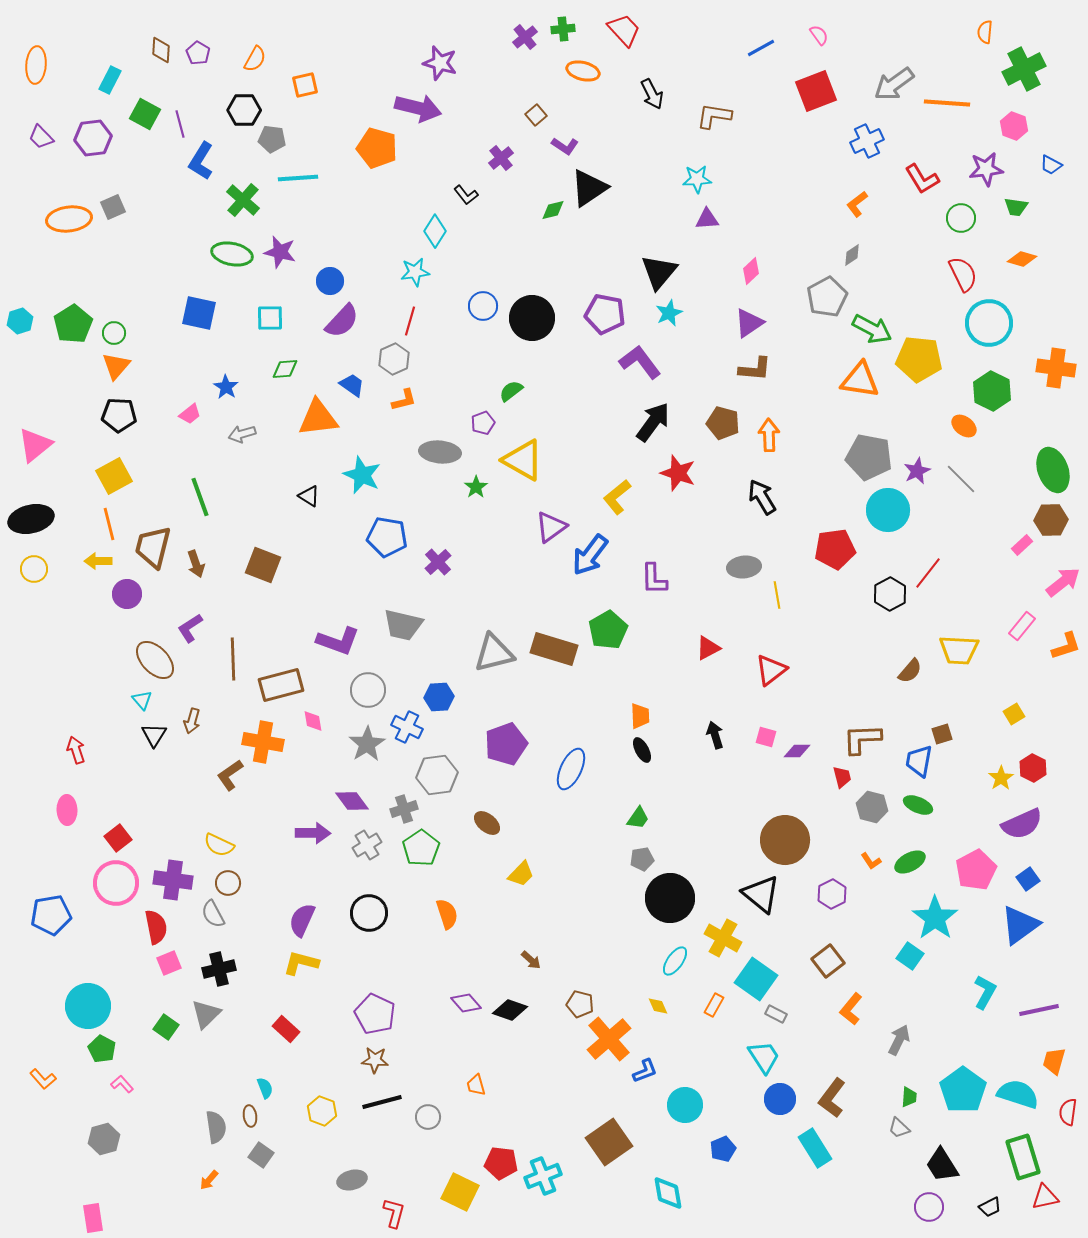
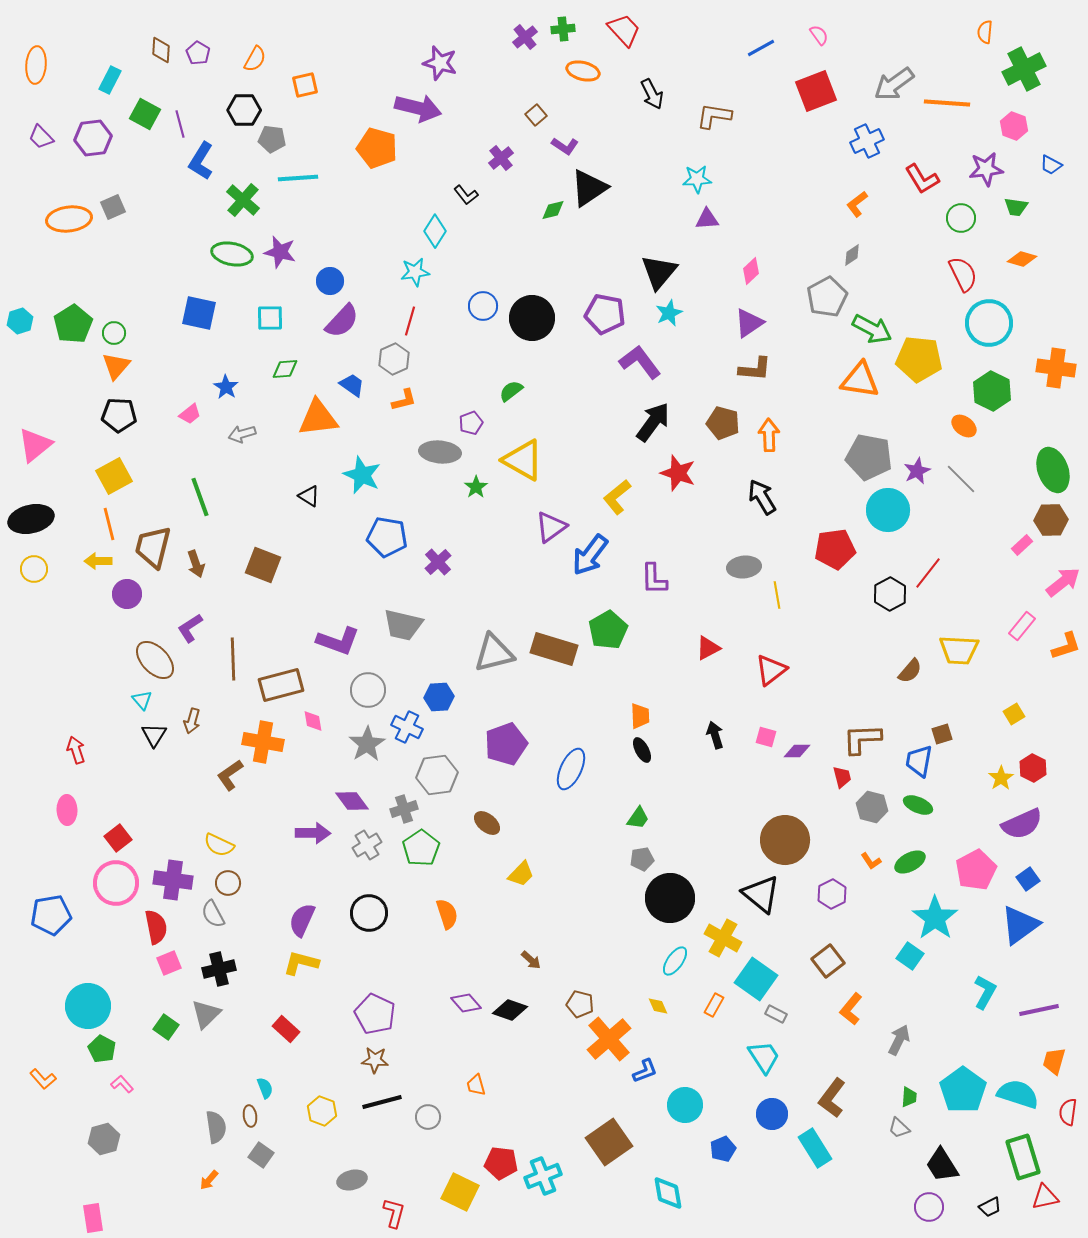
purple pentagon at (483, 423): moved 12 px left
blue circle at (780, 1099): moved 8 px left, 15 px down
